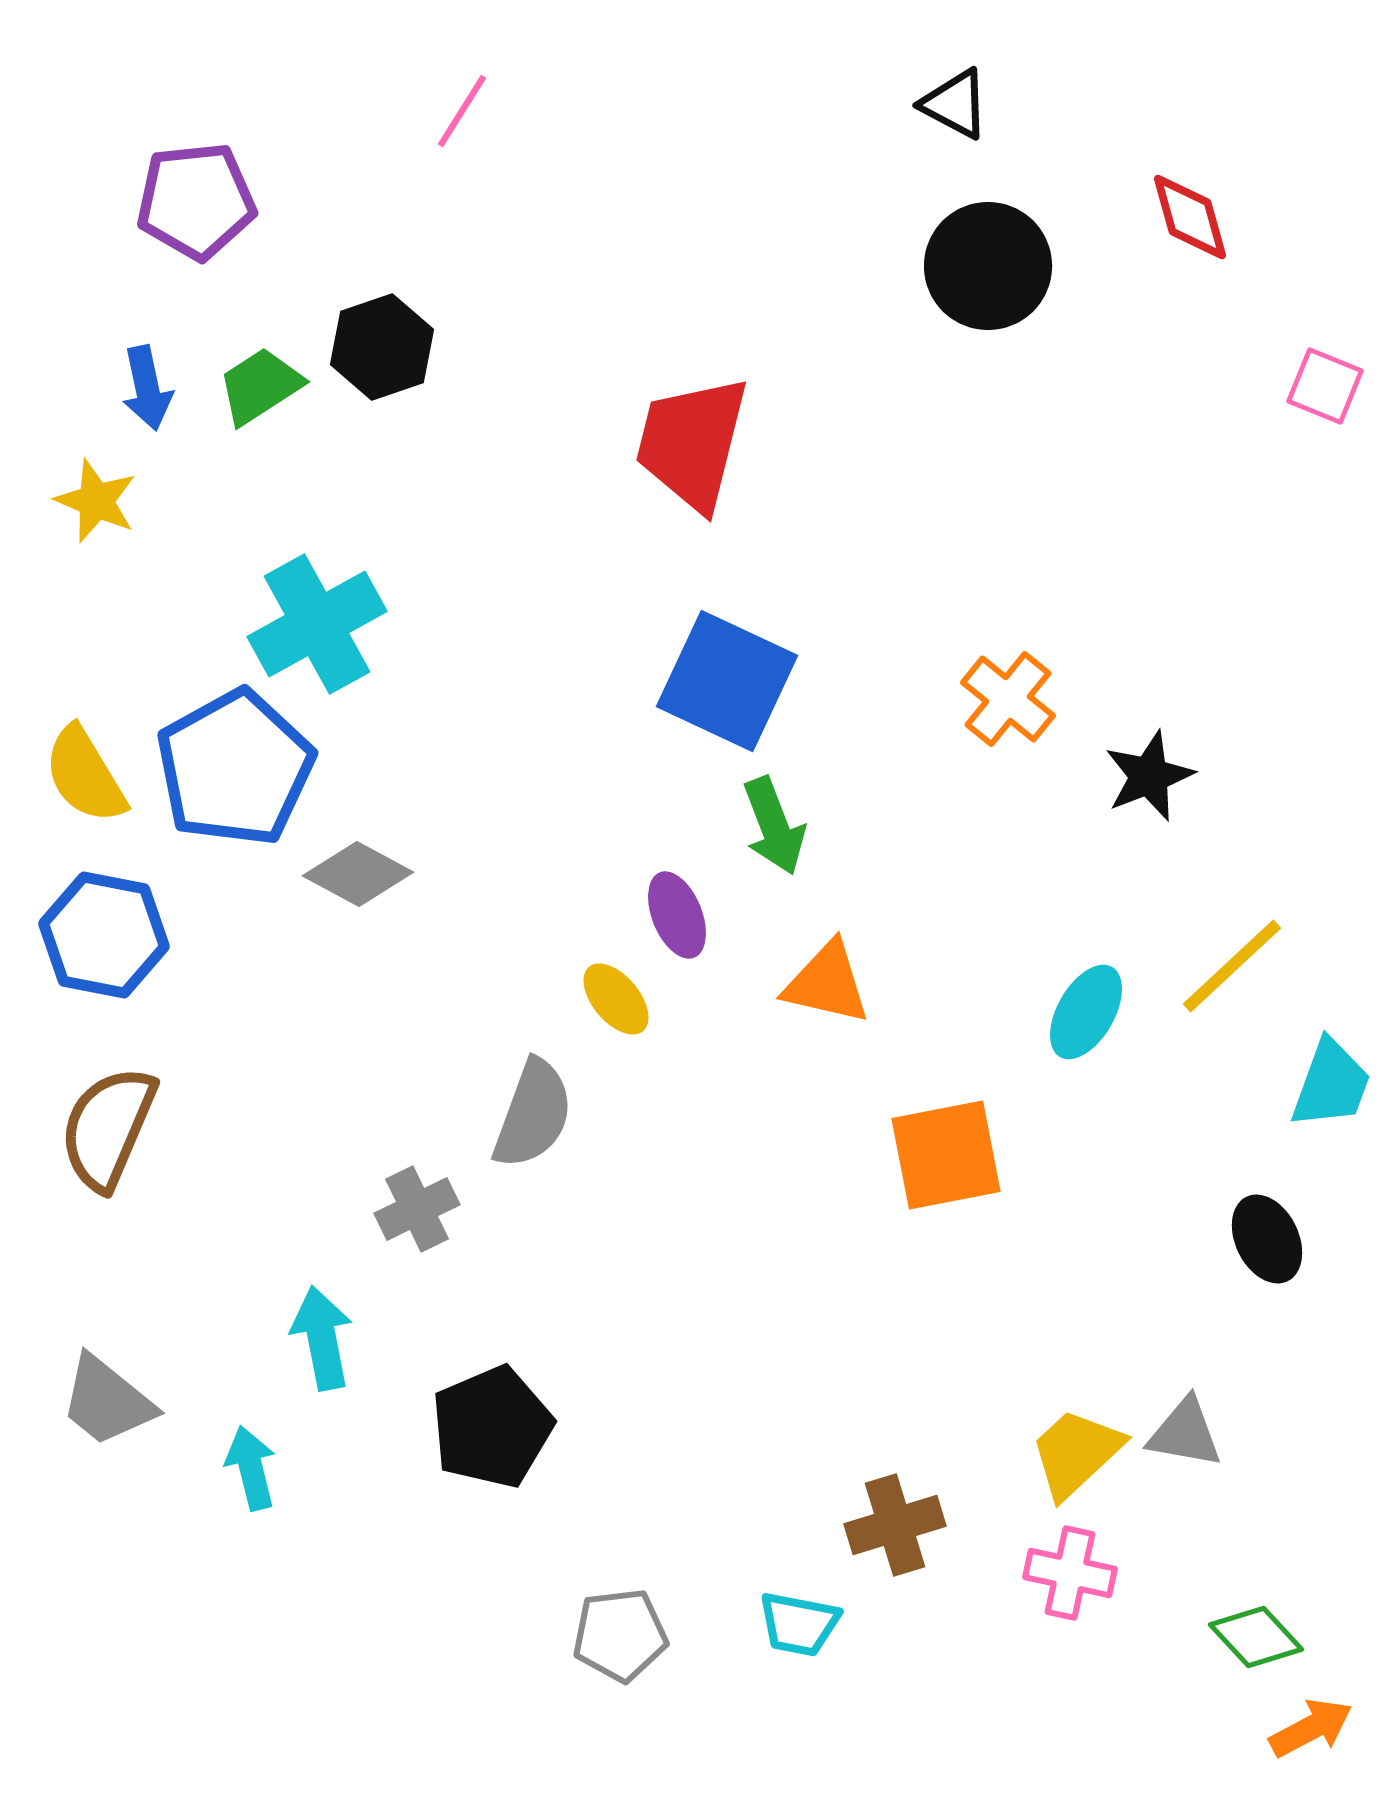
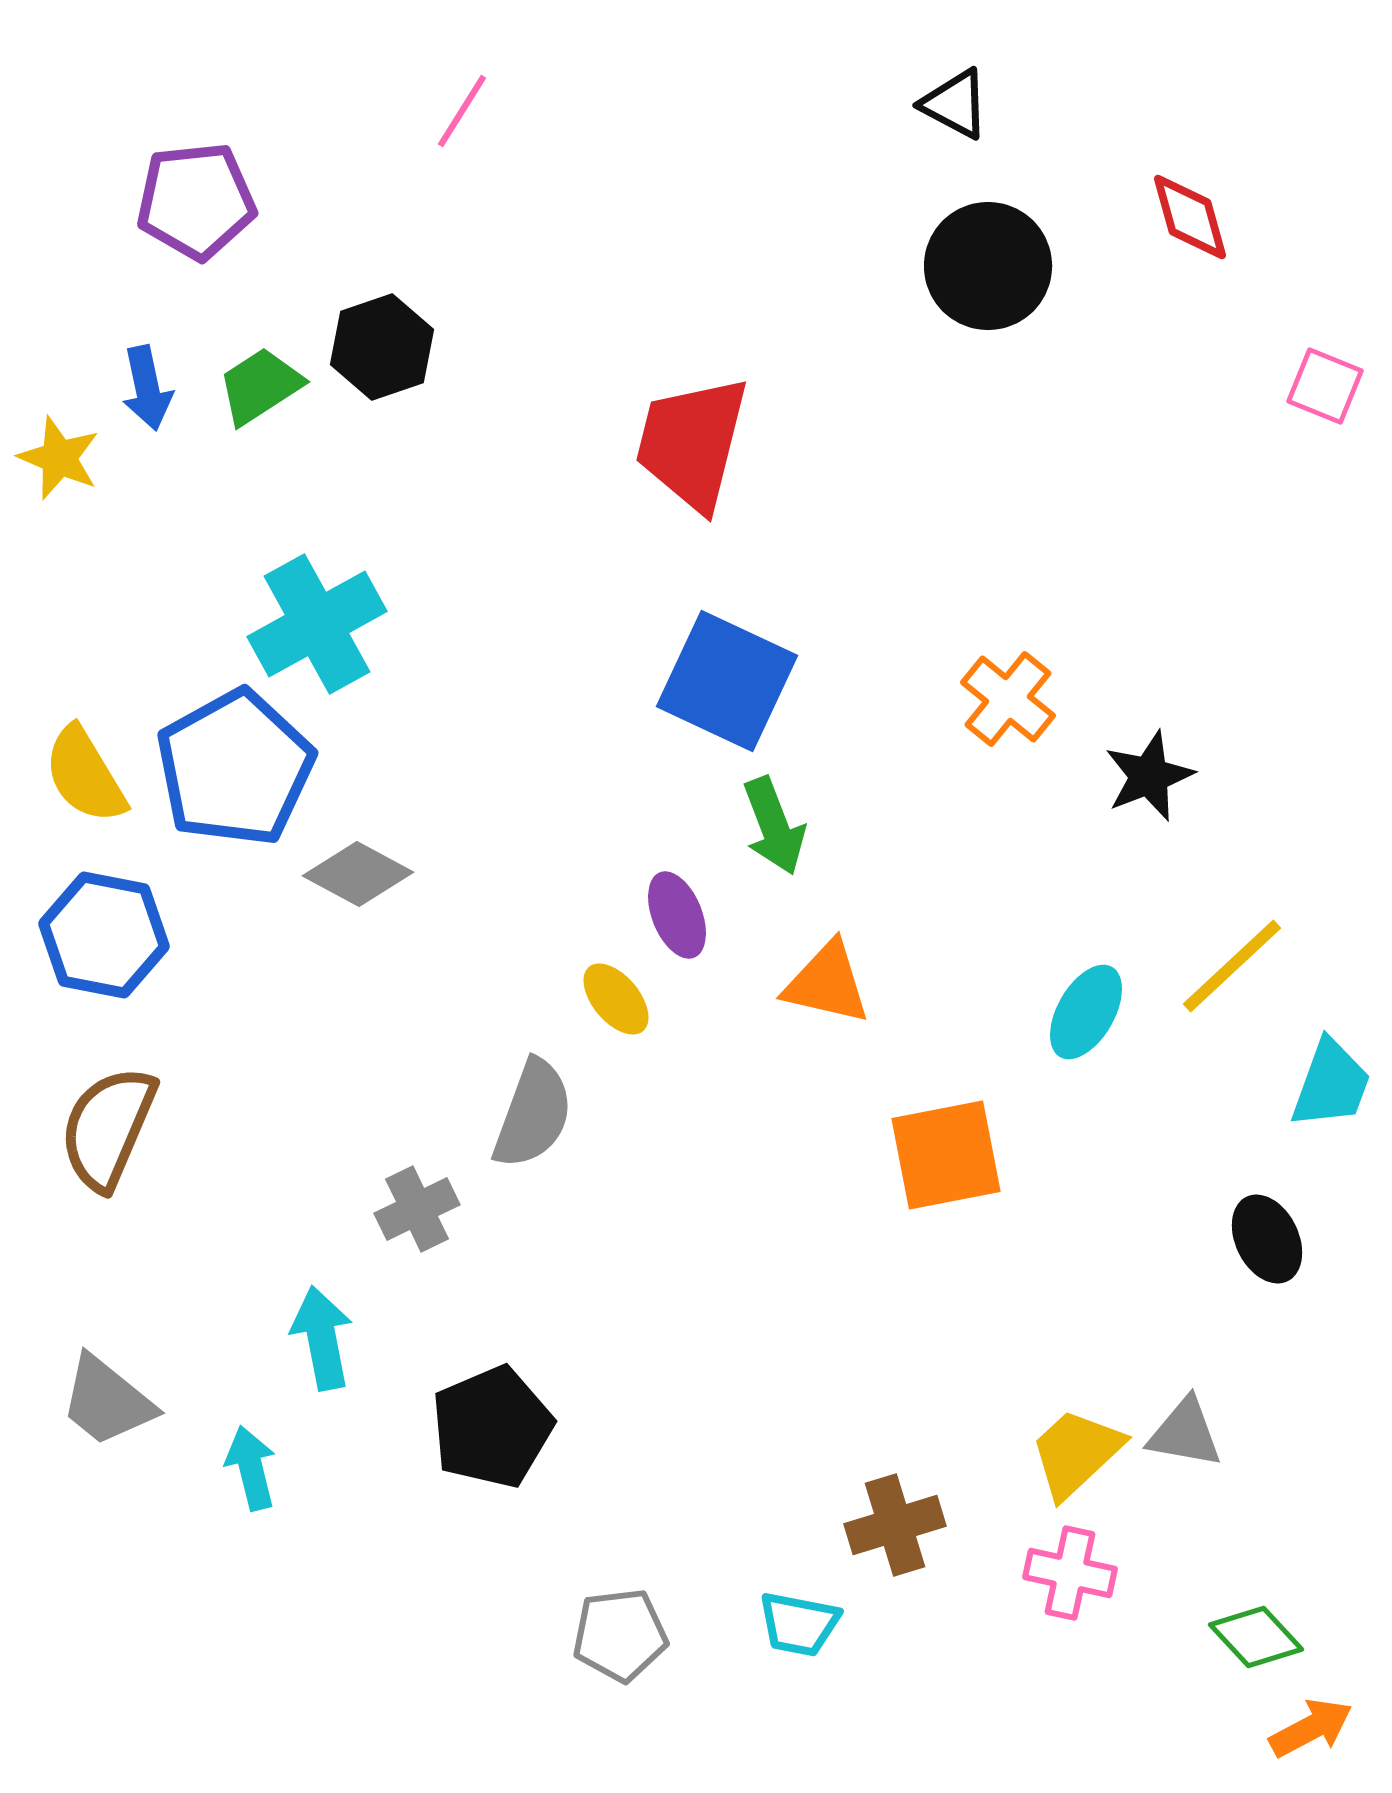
yellow star at (96, 501): moved 37 px left, 43 px up
